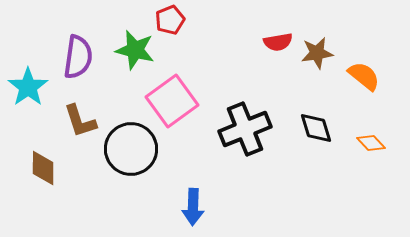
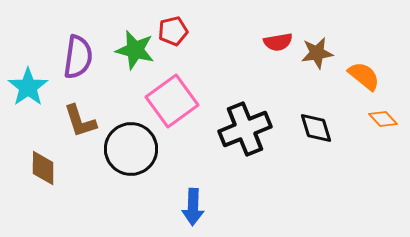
red pentagon: moved 3 px right, 11 px down; rotated 8 degrees clockwise
orange diamond: moved 12 px right, 24 px up
